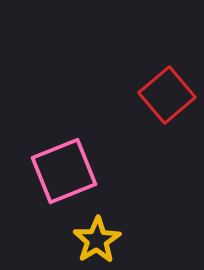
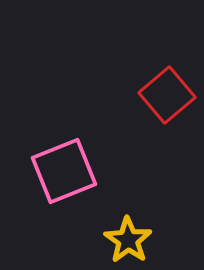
yellow star: moved 31 px right; rotated 6 degrees counterclockwise
